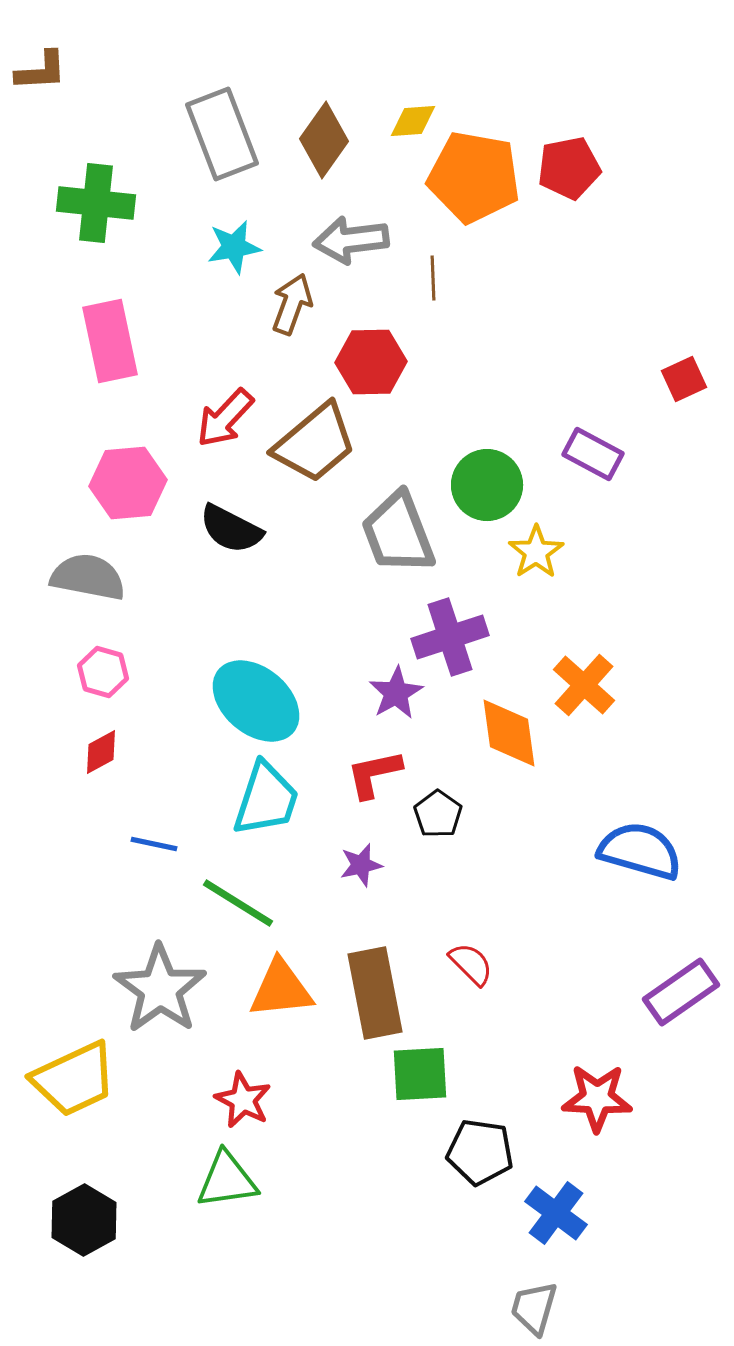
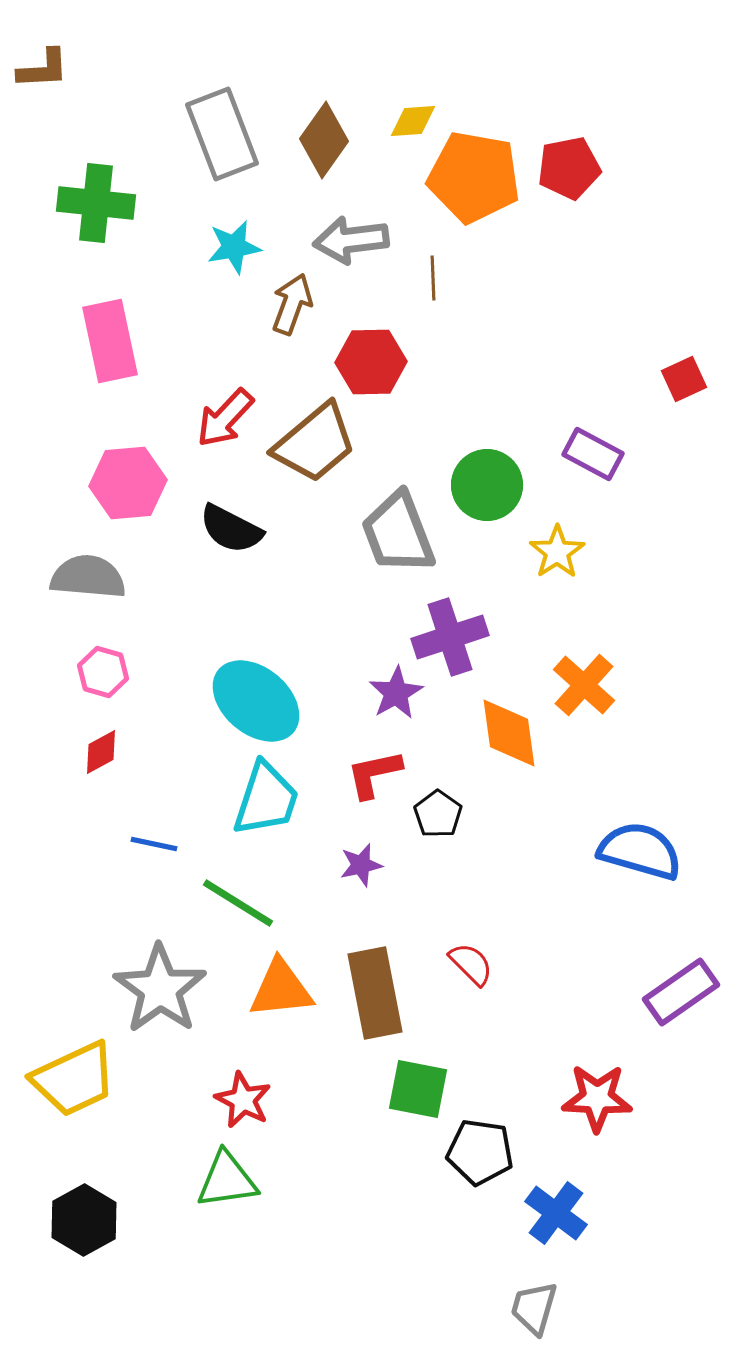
brown L-shape at (41, 71): moved 2 px right, 2 px up
yellow star at (536, 552): moved 21 px right
gray semicircle at (88, 577): rotated 6 degrees counterclockwise
green square at (420, 1074): moved 2 px left, 15 px down; rotated 14 degrees clockwise
